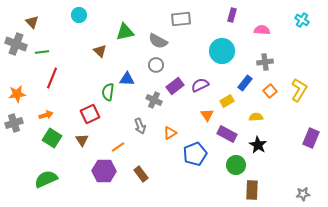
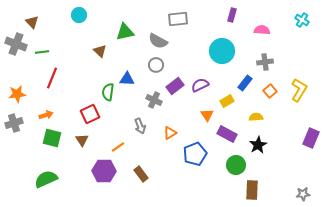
gray rectangle at (181, 19): moved 3 px left
green square at (52, 138): rotated 18 degrees counterclockwise
black star at (258, 145): rotated 12 degrees clockwise
